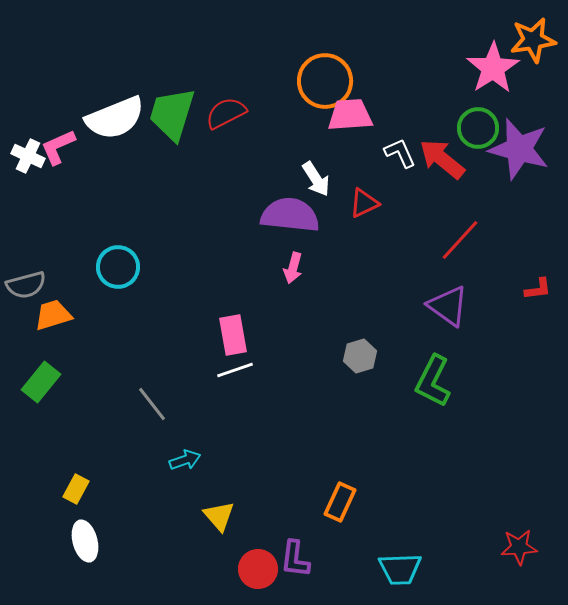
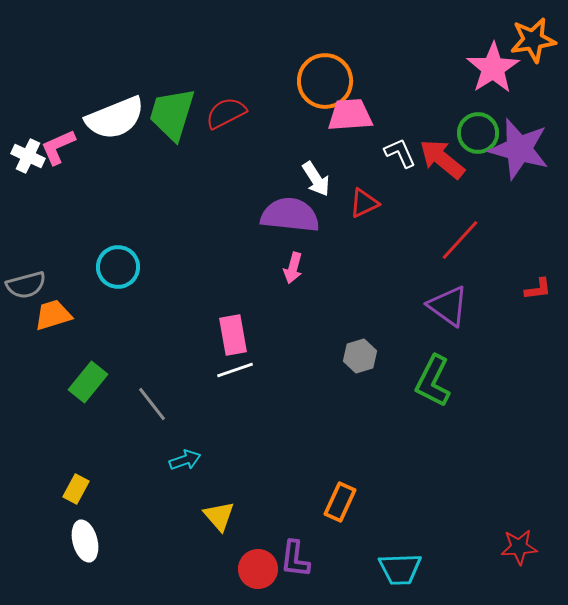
green circle: moved 5 px down
green rectangle: moved 47 px right
